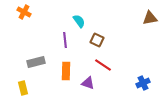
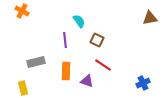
orange cross: moved 2 px left, 1 px up
purple triangle: moved 1 px left, 2 px up
